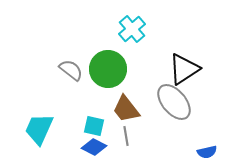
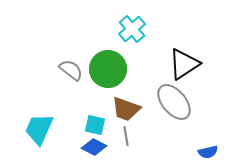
black triangle: moved 5 px up
brown trapezoid: rotated 32 degrees counterclockwise
cyan square: moved 1 px right, 1 px up
blue semicircle: moved 1 px right
